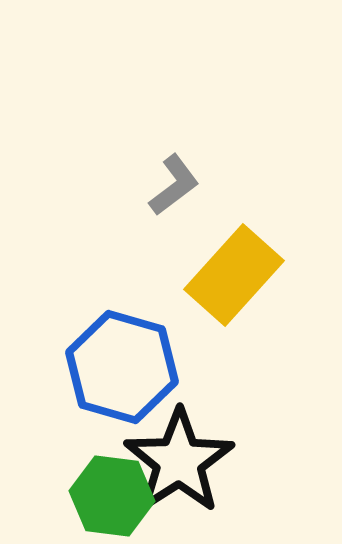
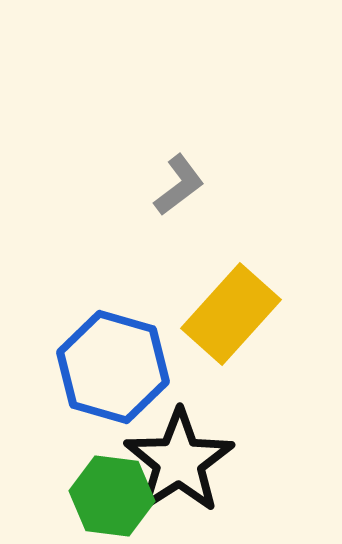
gray L-shape: moved 5 px right
yellow rectangle: moved 3 px left, 39 px down
blue hexagon: moved 9 px left
